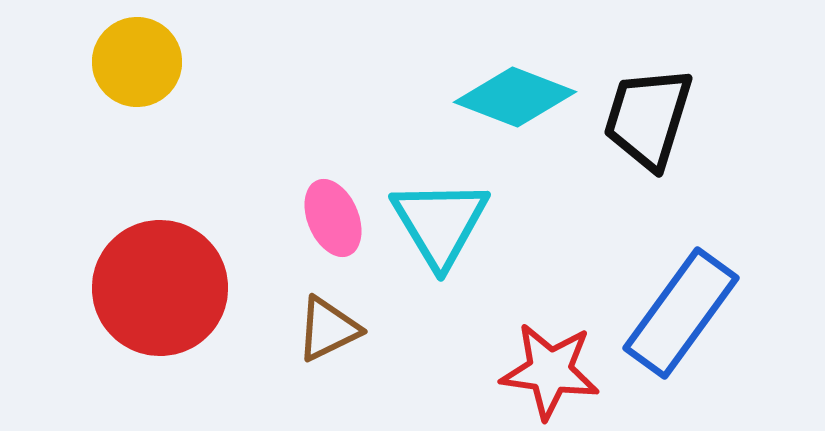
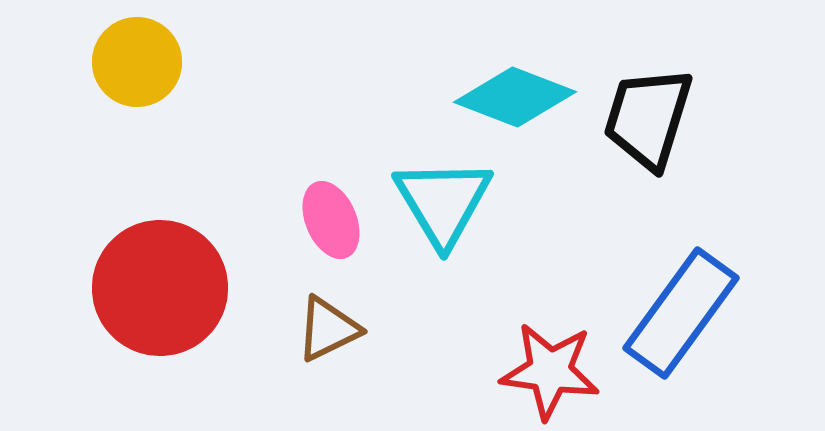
pink ellipse: moved 2 px left, 2 px down
cyan triangle: moved 3 px right, 21 px up
